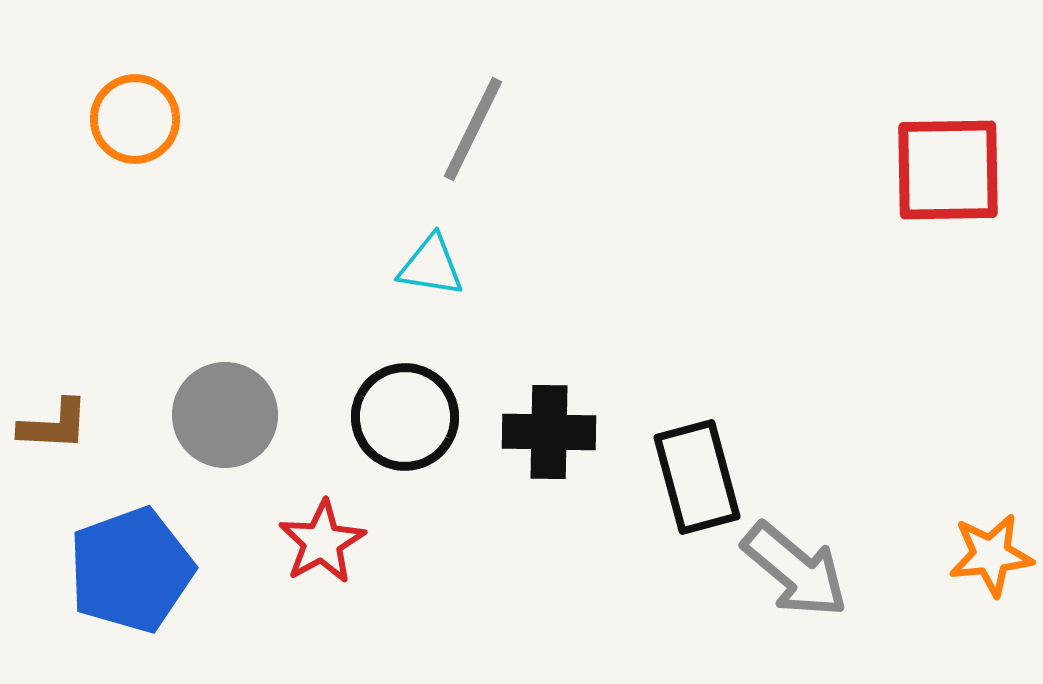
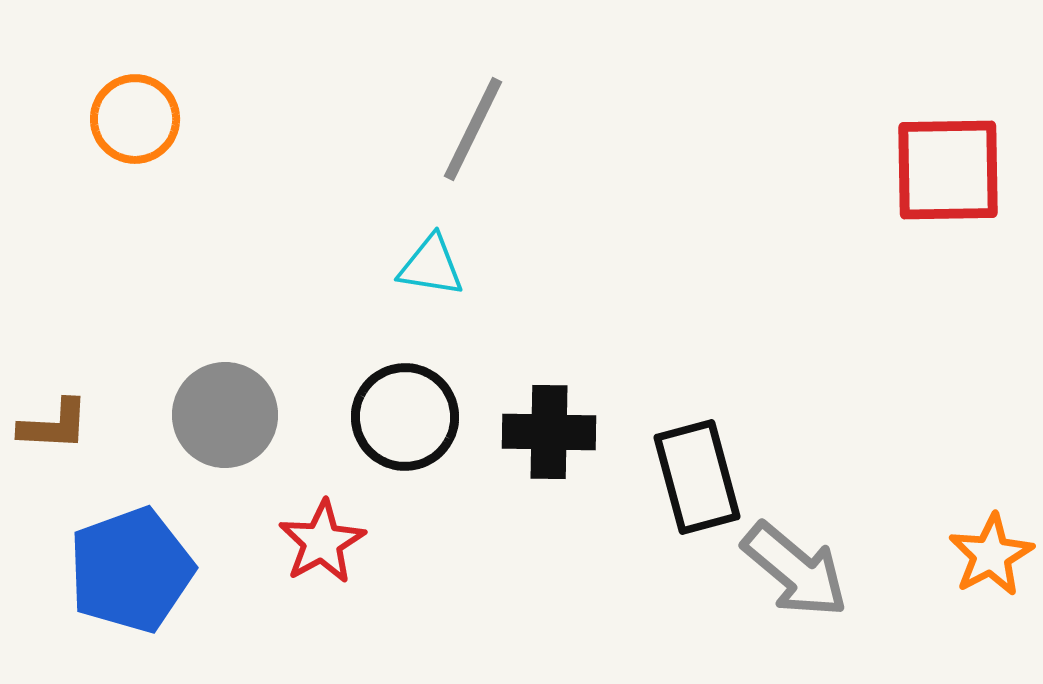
orange star: rotated 22 degrees counterclockwise
